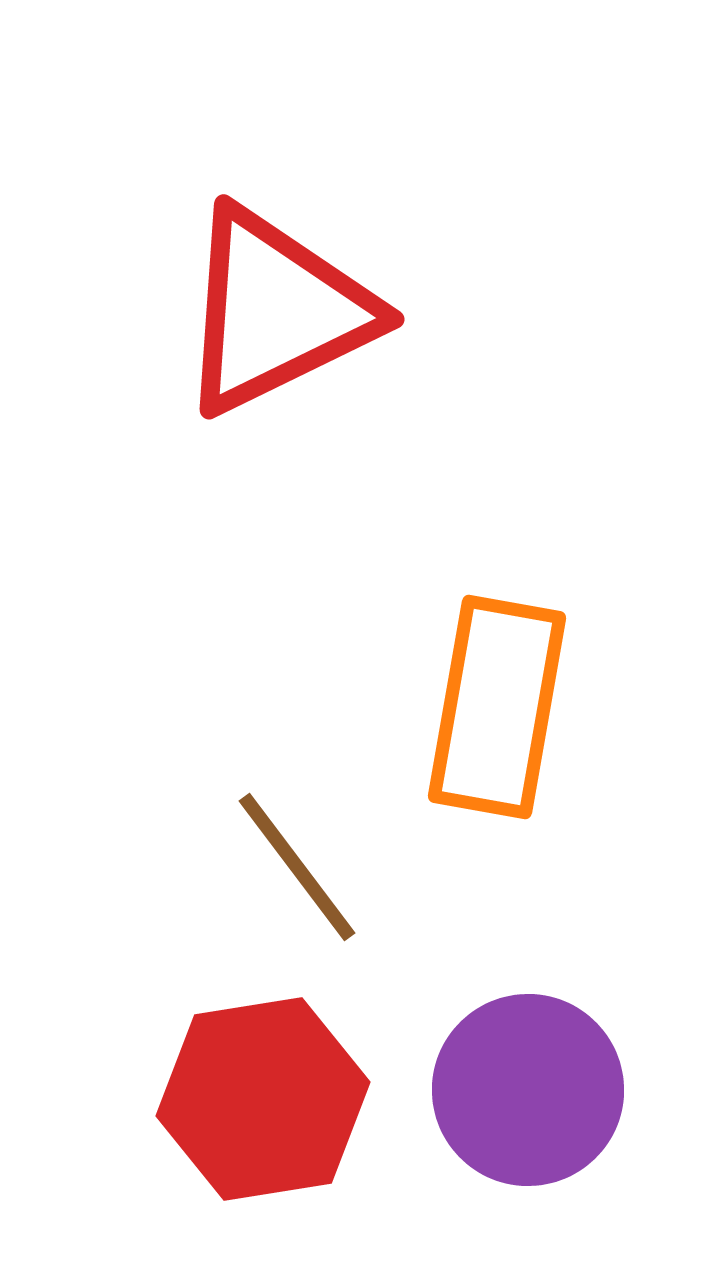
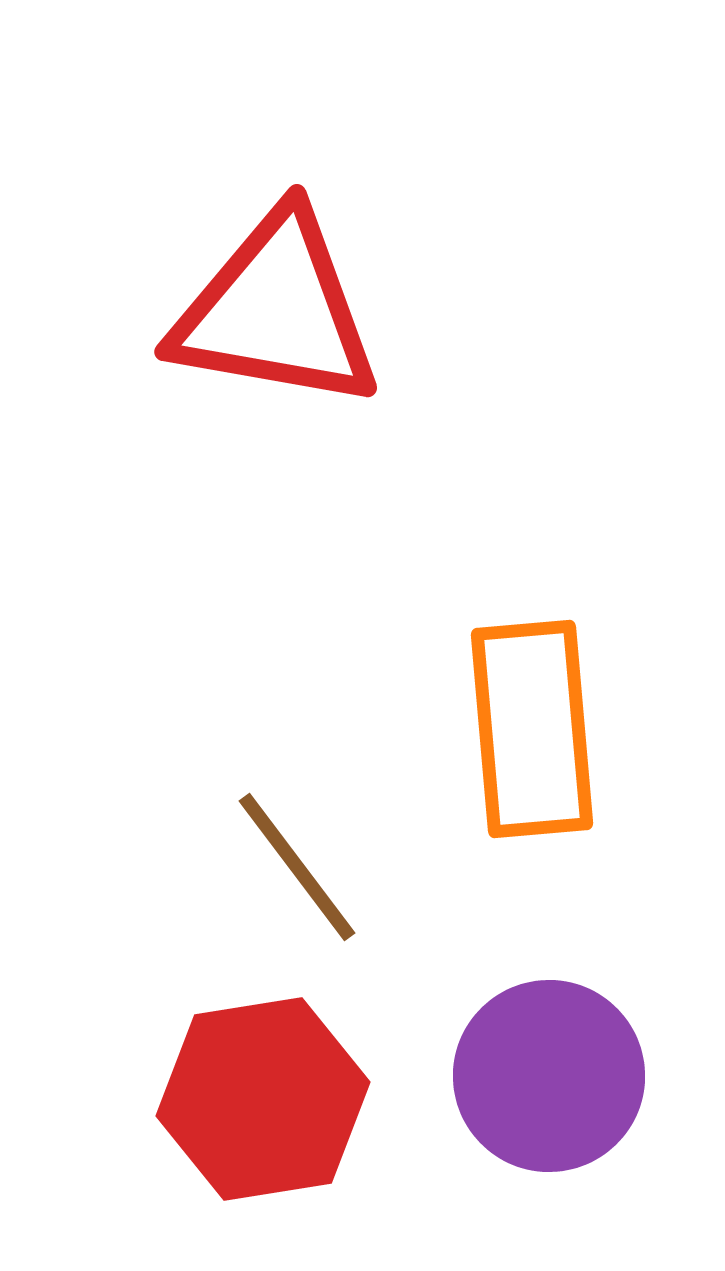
red triangle: rotated 36 degrees clockwise
orange rectangle: moved 35 px right, 22 px down; rotated 15 degrees counterclockwise
purple circle: moved 21 px right, 14 px up
